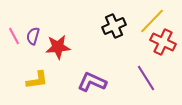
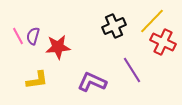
pink line: moved 4 px right
purple line: moved 14 px left, 8 px up
